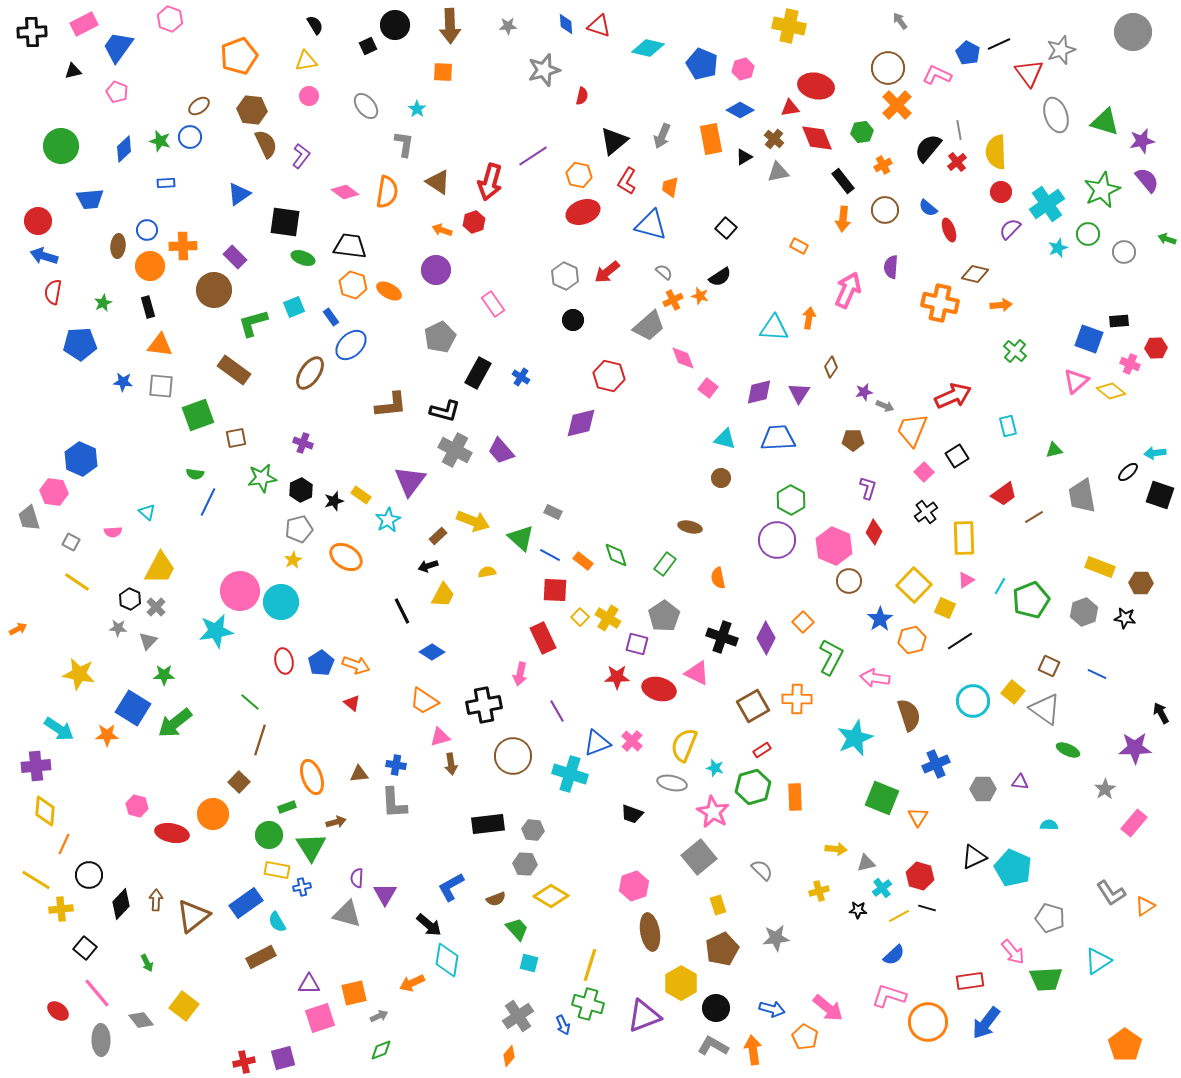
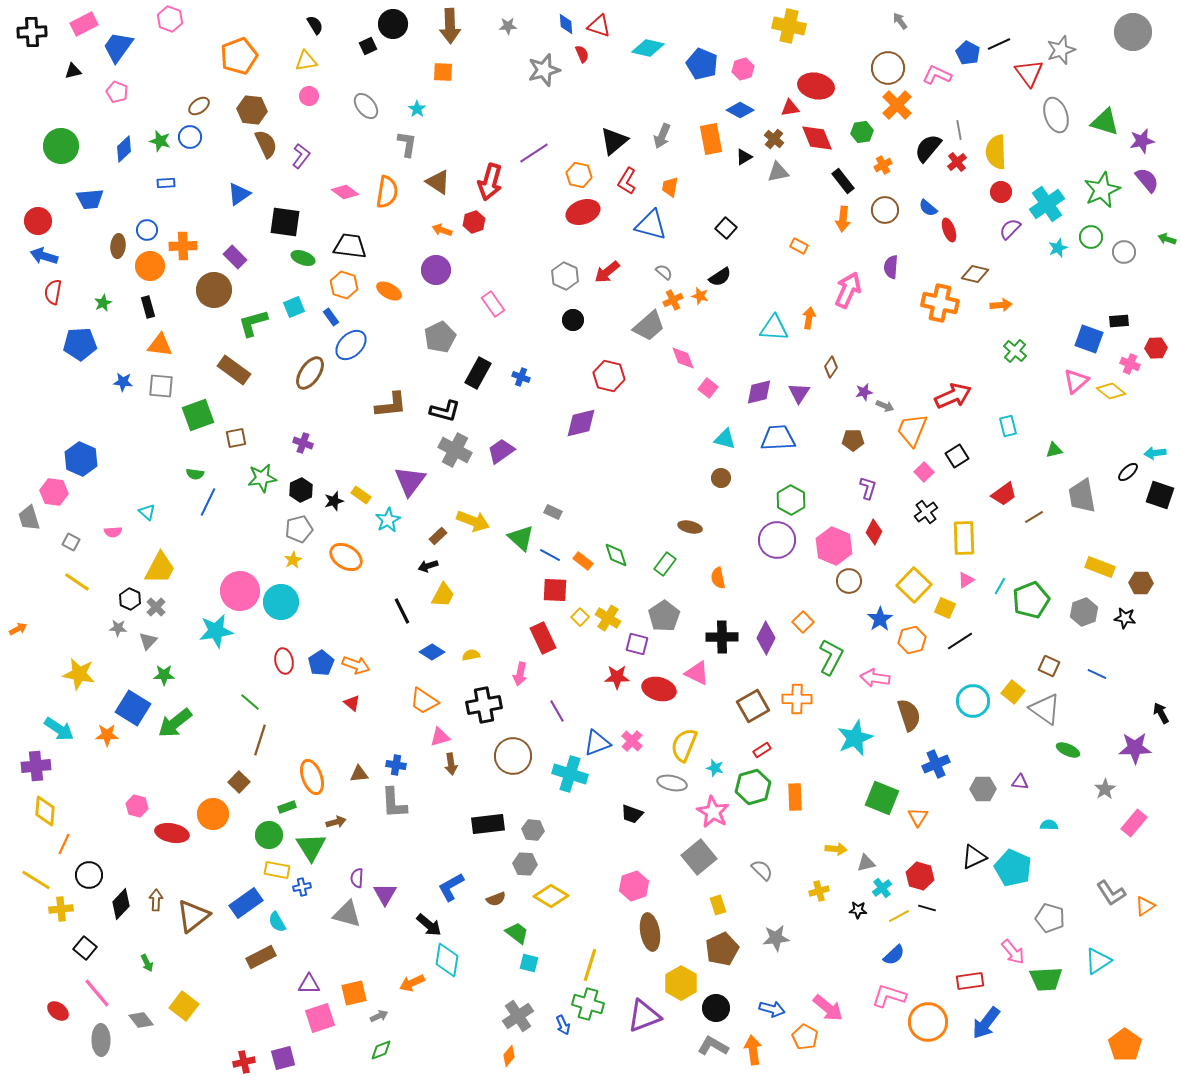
black circle at (395, 25): moved 2 px left, 1 px up
red semicircle at (582, 96): moved 42 px up; rotated 36 degrees counterclockwise
gray L-shape at (404, 144): moved 3 px right
purple line at (533, 156): moved 1 px right, 3 px up
green circle at (1088, 234): moved 3 px right, 3 px down
orange hexagon at (353, 285): moved 9 px left
blue cross at (521, 377): rotated 12 degrees counterclockwise
purple trapezoid at (501, 451): rotated 96 degrees clockwise
yellow semicircle at (487, 572): moved 16 px left, 83 px down
black cross at (722, 637): rotated 20 degrees counterclockwise
green trapezoid at (517, 929): moved 4 px down; rotated 10 degrees counterclockwise
